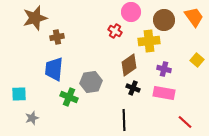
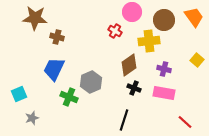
pink circle: moved 1 px right
brown star: rotated 20 degrees clockwise
brown cross: rotated 24 degrees clockwise
blue trapezoid: rotated 20 degrees clockwise
gray hexagon: rotated 15 degrees counterclockwise
black cross: moved 1 px right
cyan square: rotated 21 degrees counterclockwise
black line: rotated 20 degrees clockwise
